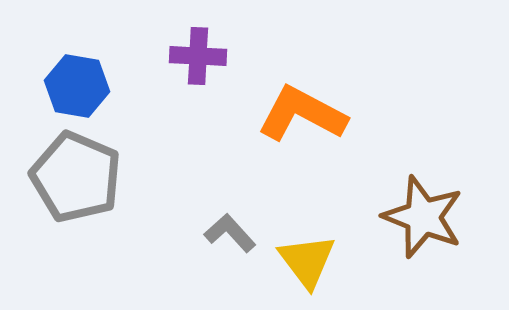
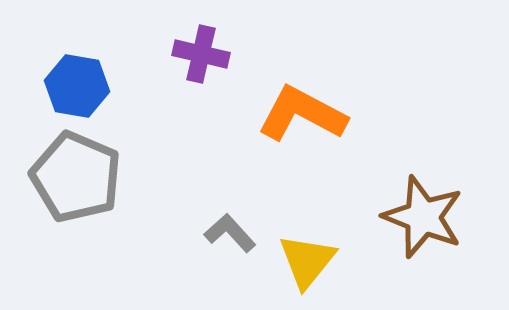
purple cross: moved 3 px right, 2 px up; rotated 10 degrees clockwise
yellow triangle: rotated 16 degrees clockwise
